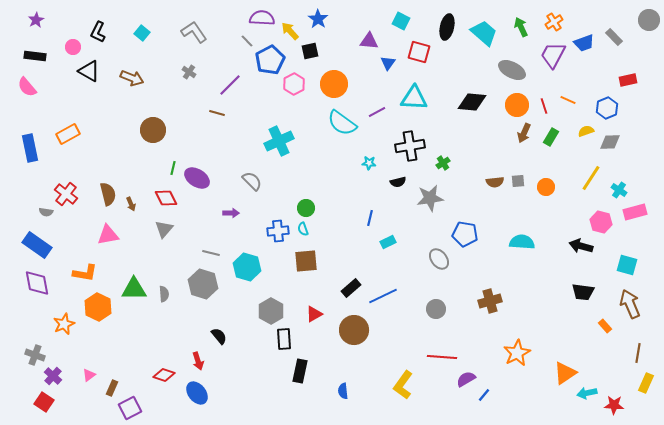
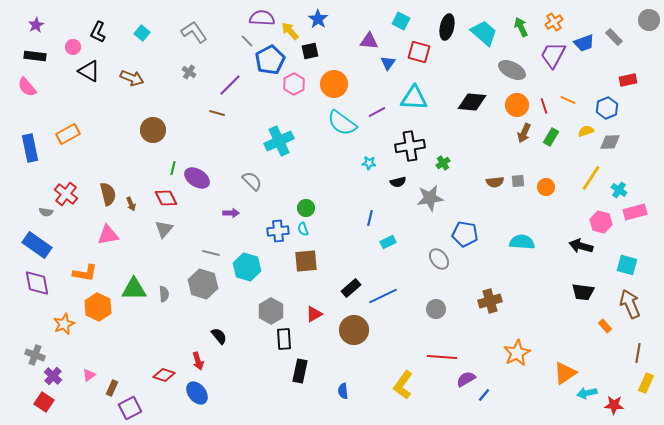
purple star at (36, 20): moved 5 px down
